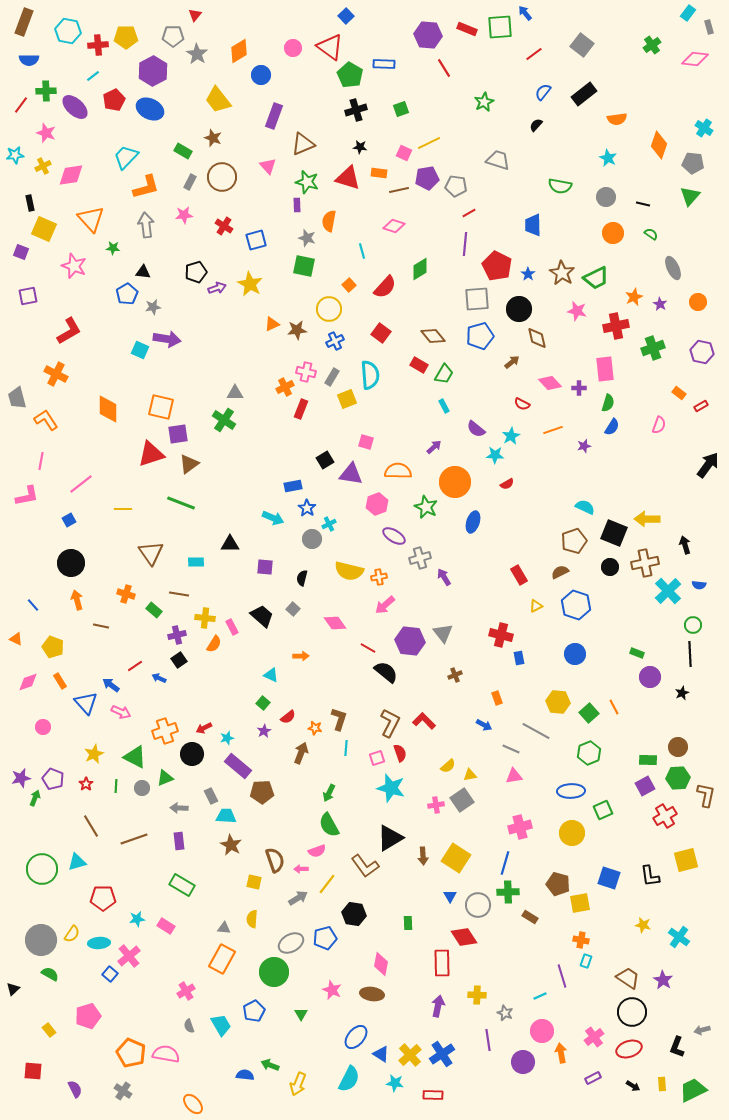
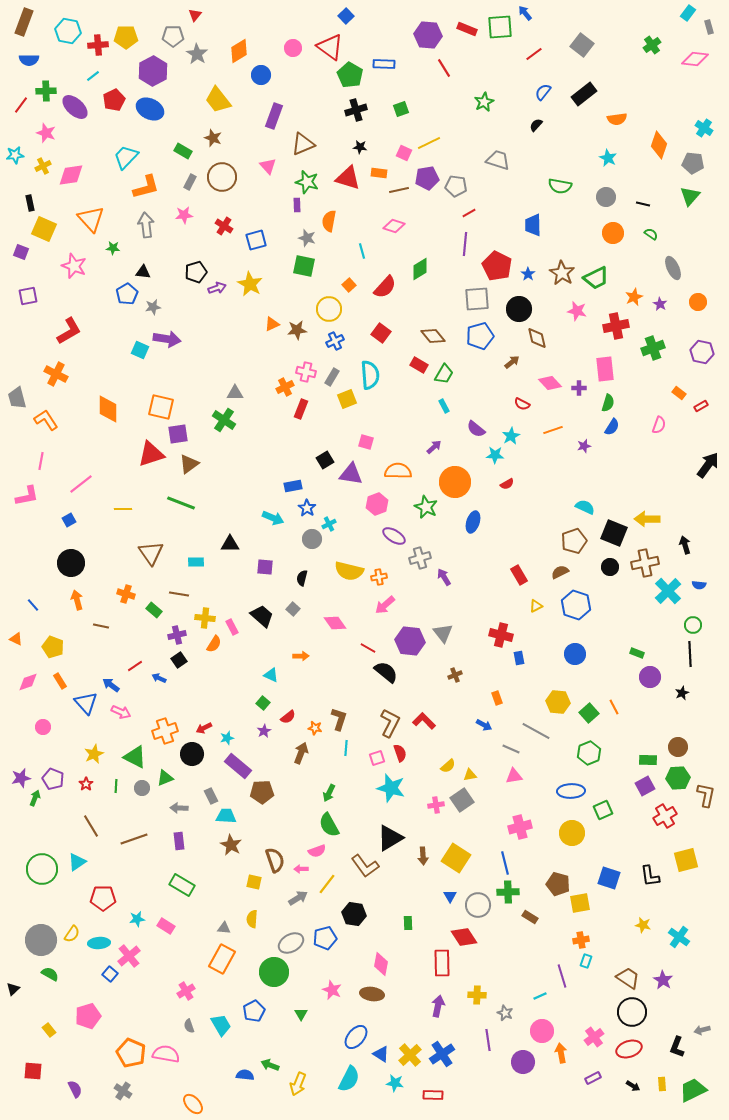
cyan triangle at (77, 862): rotated 18 degrees counterclockwise
blue line at (505, 863): rotated 30 degrees counterclockwise
orange cross at (581, 940): rotated 21 degrees counterclockwise
